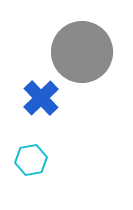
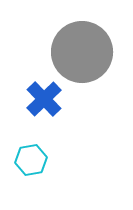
blue cross: moved 3 px right, 1 px down
